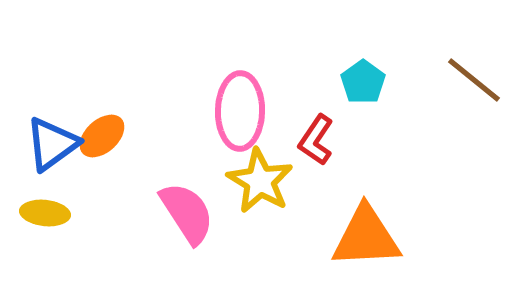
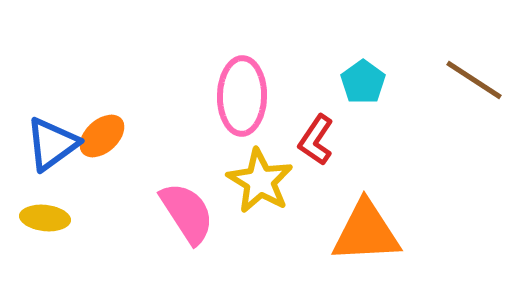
brown line: rotated 6 degrees counterclockwise
pink ellipse: moved 2 px right, 15 px up
yellow ellipse: moved 5 px down
orange triangle: moved 5 px up
